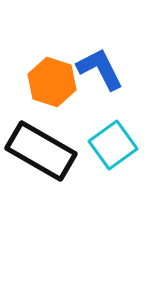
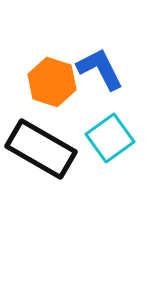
cyan square: moved 3 px left, 7 px up
black rectangle: moved 2 px up
